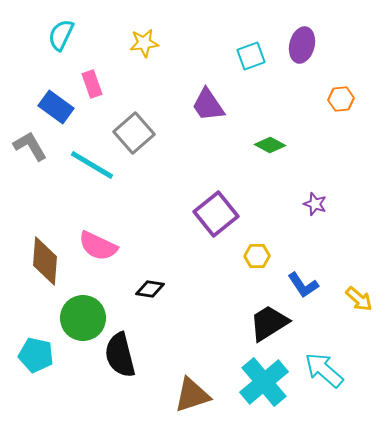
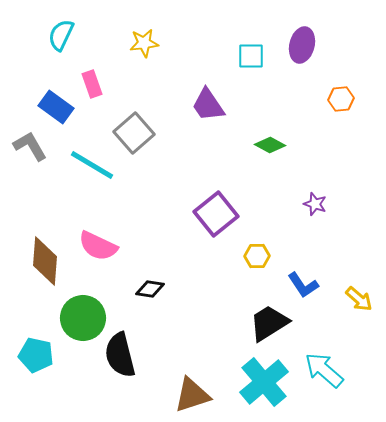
cyan square: rotated 20 degrees clockwise
